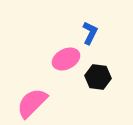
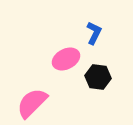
blue L-shape: moved 4 px right
